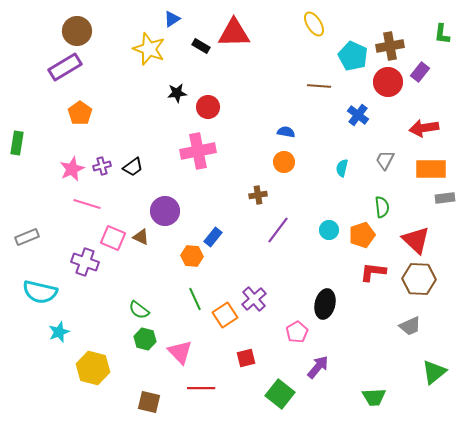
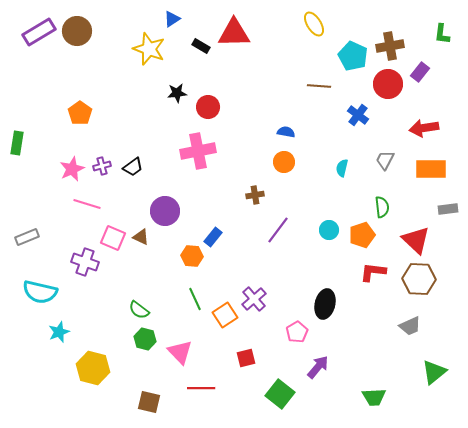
purple rectangle at (65, 67): moved 26 px left, 35 px up
red circle at (388, 82): moved 2 px down
brown cross at (258, 195): moved 3 px left
gray rectangle at (445, 198): moved 3 px right, 11 px down
